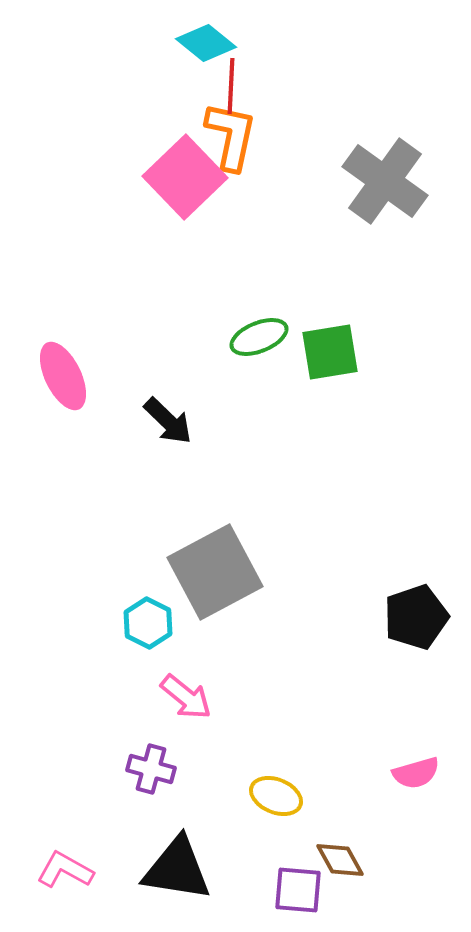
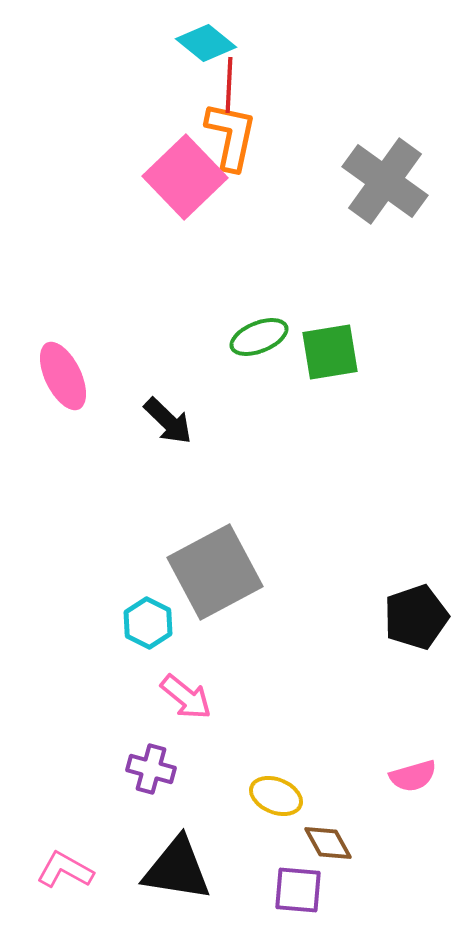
red line: moved 2 px left, 1 px up
pink semicircle: moved 3 px left, 3 px down
brown diamond: moved 12 px left, 17 px up
